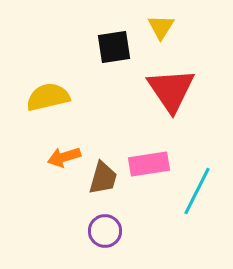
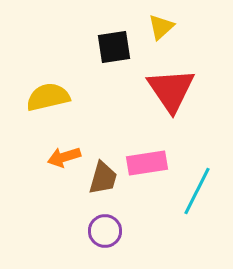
yellow triangle: rotated 16 degrees clockwise
pink rectangle: moved 2 px left, 1 px up
